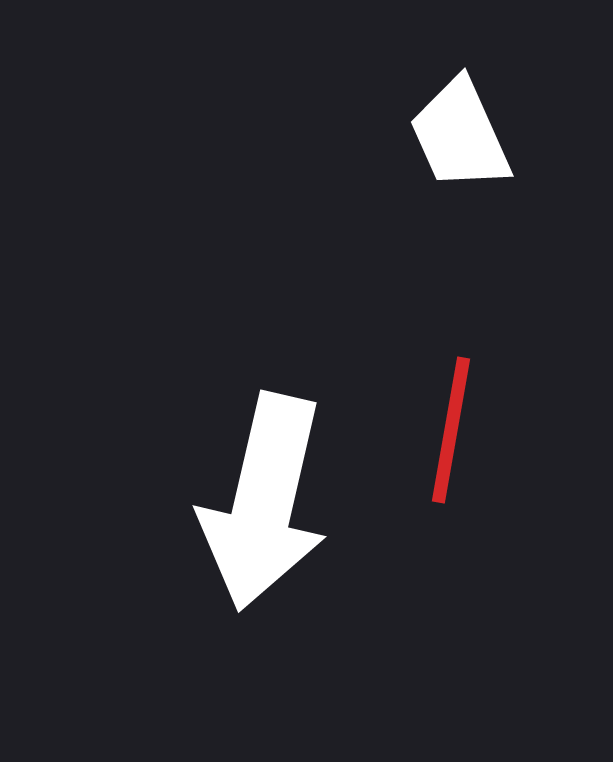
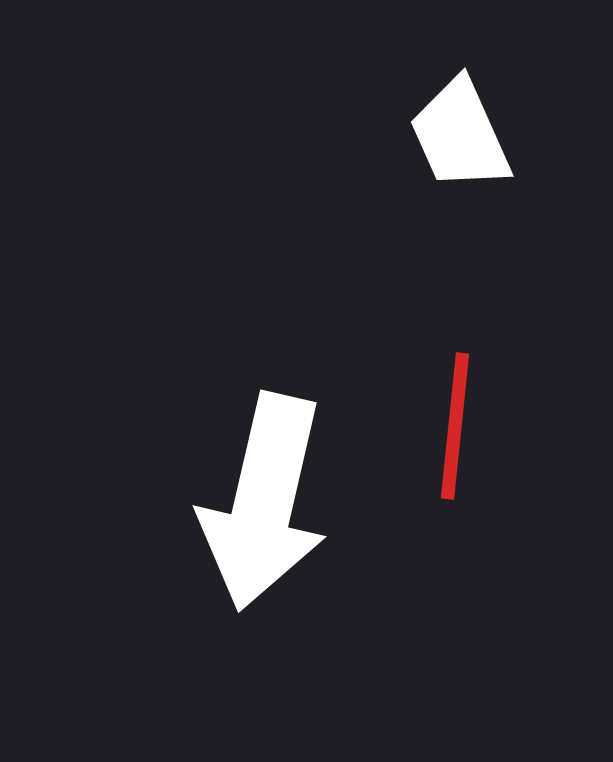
red line: moved 4 px right, 4 px up; rotated 4 degrees counterclockwise
